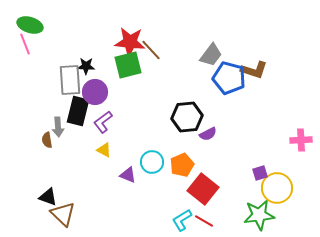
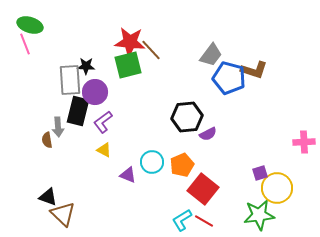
pink cross: moved 3 px right, 2 px down
